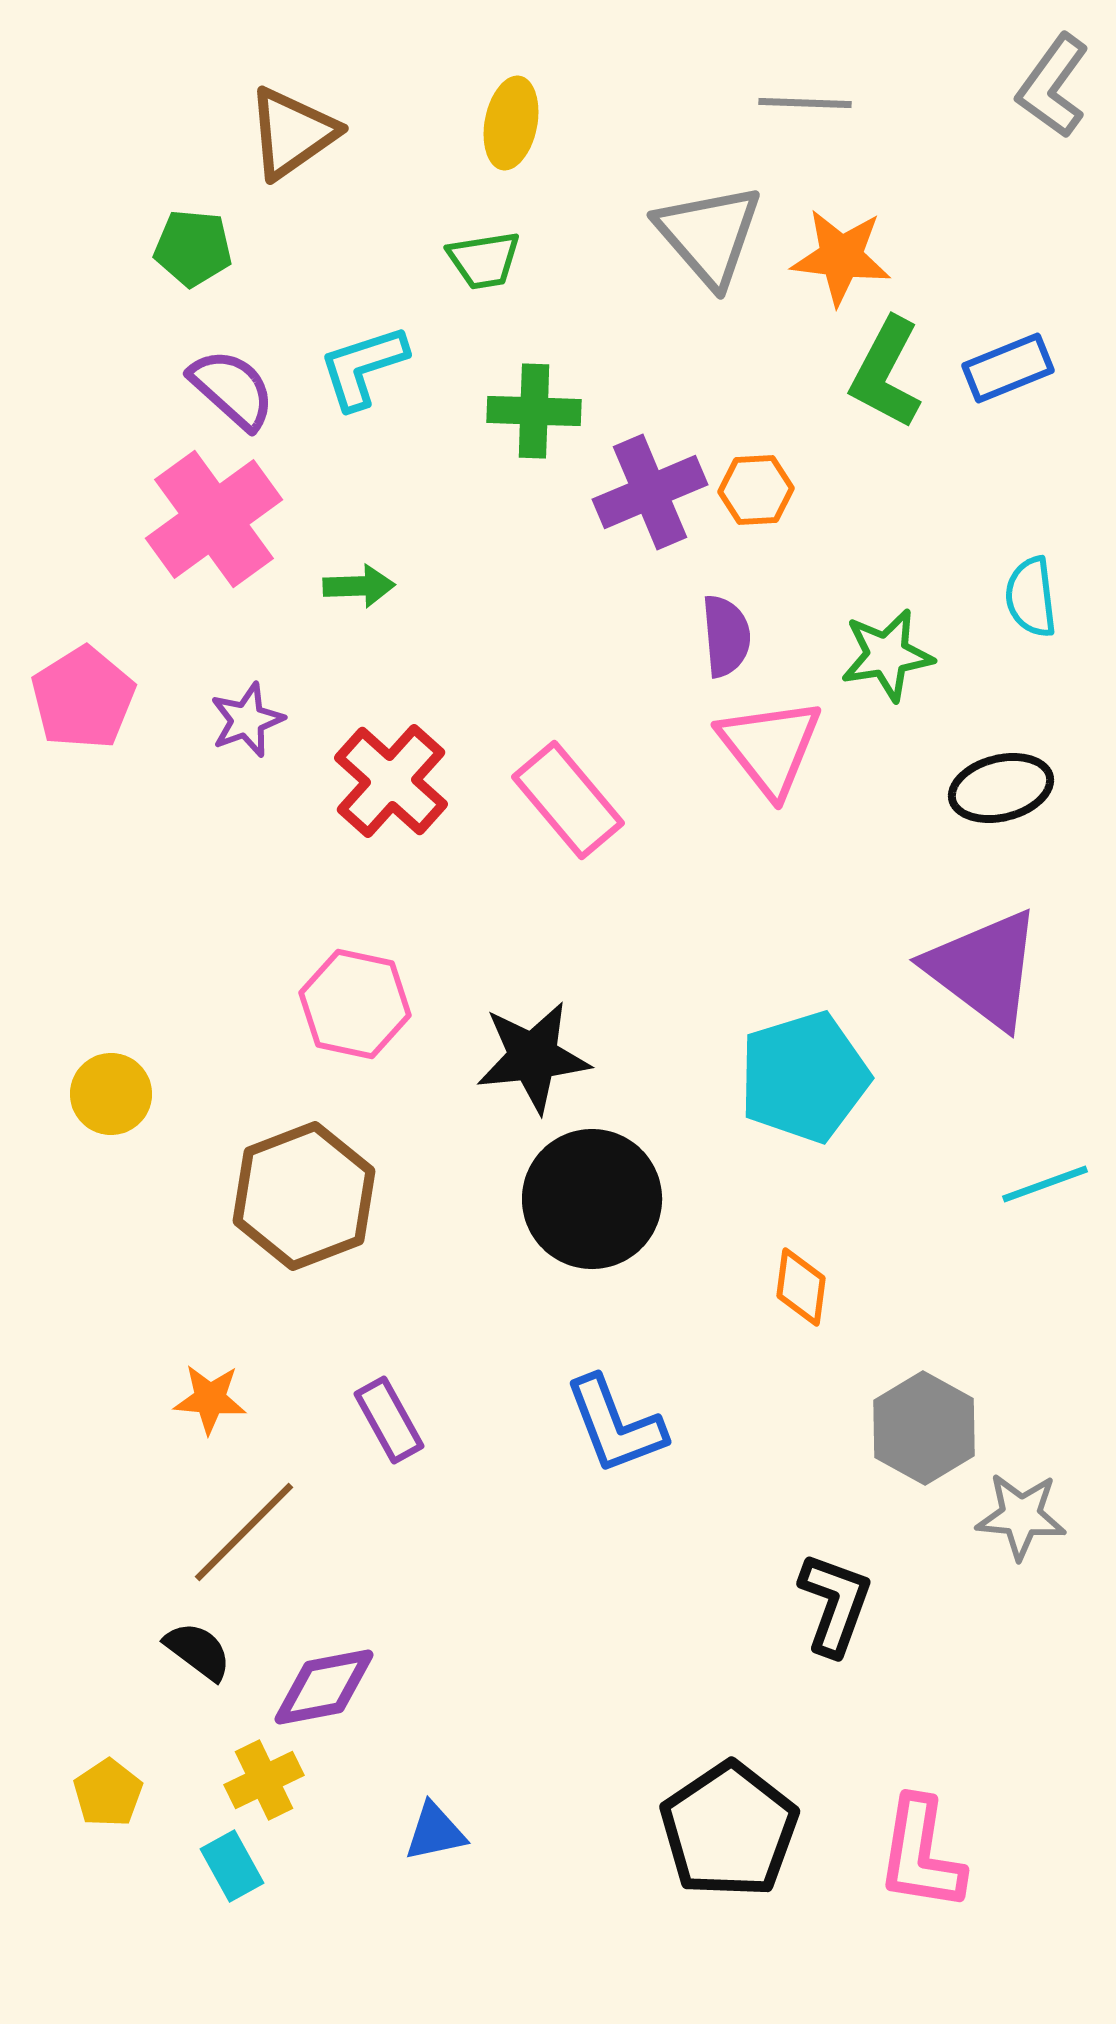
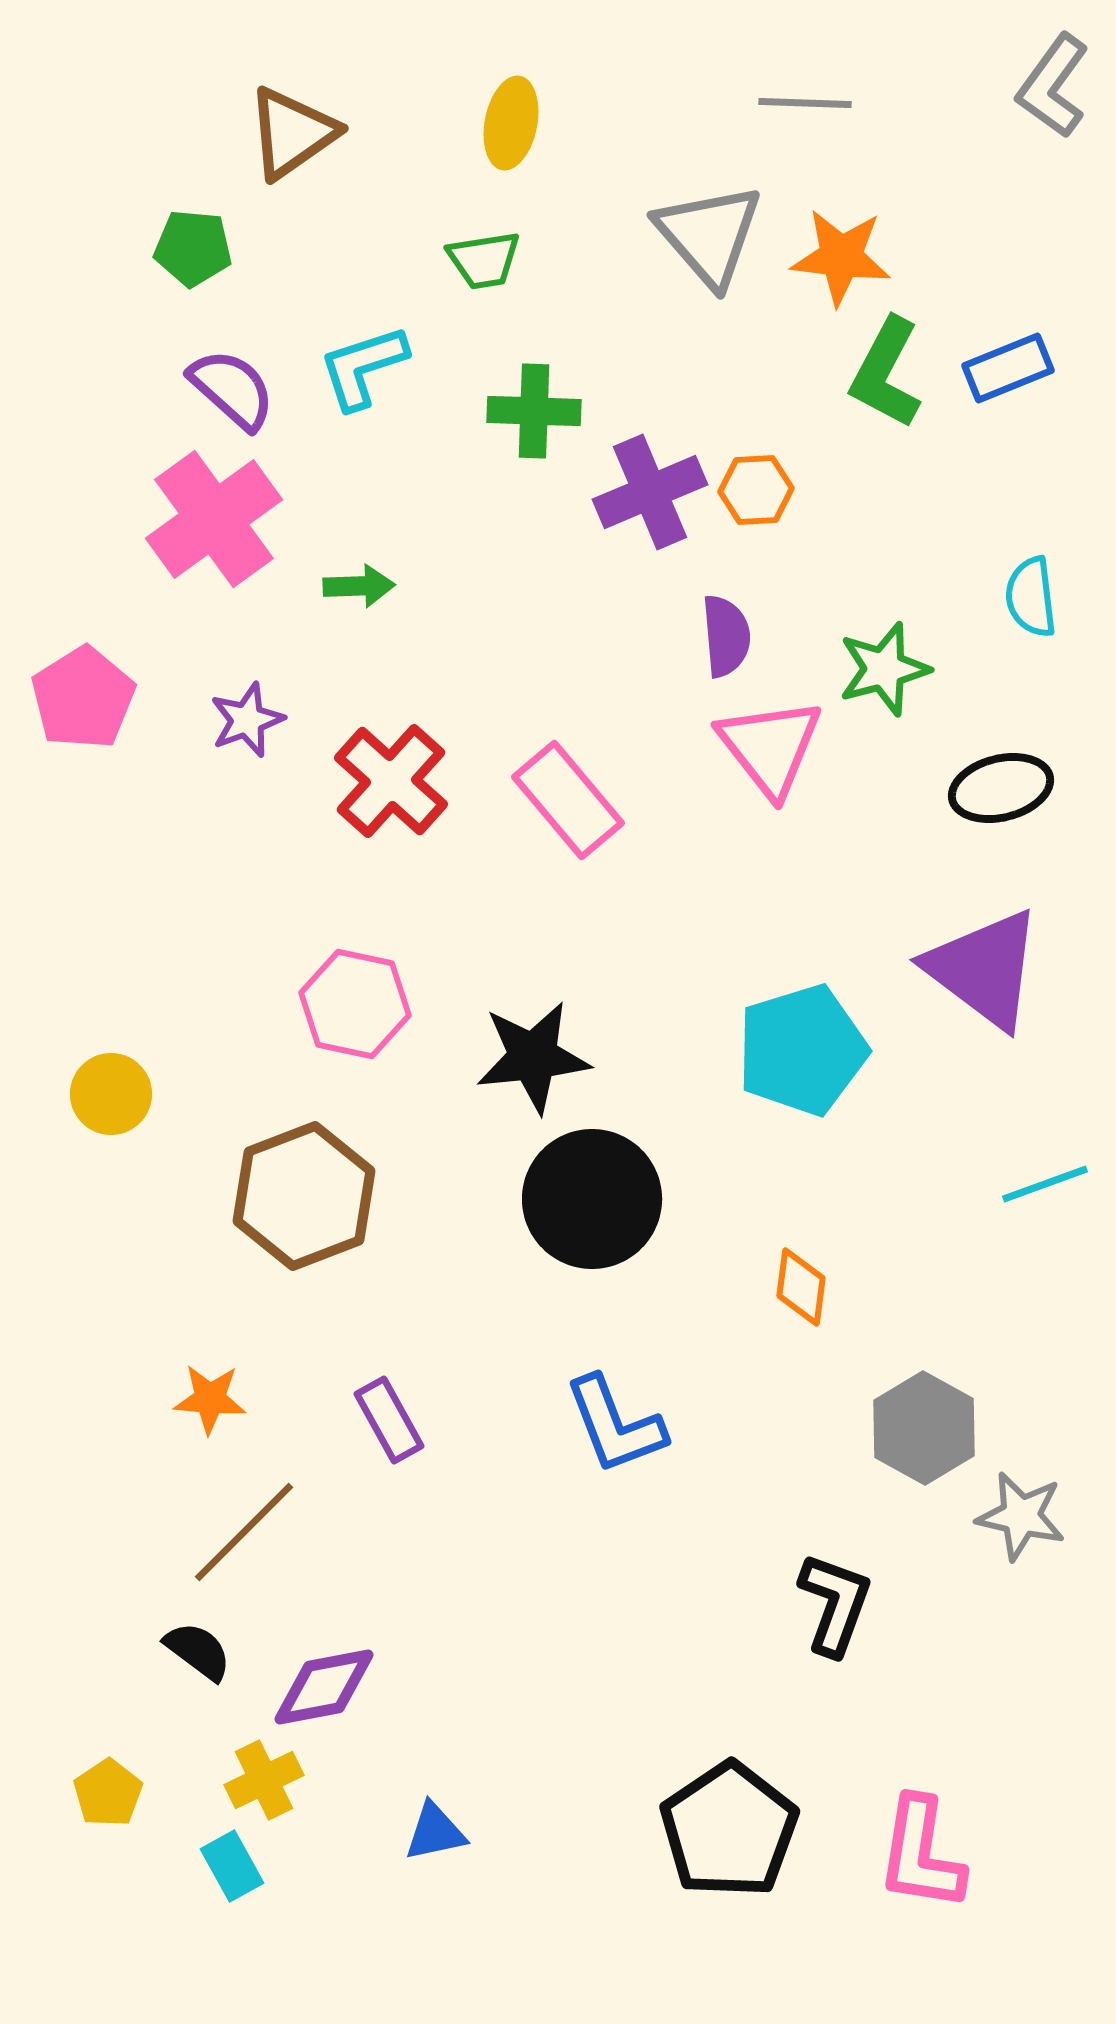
green star at (887, 655): moved 3 px left, 14 px down; rotated 6 degrees counterclockwise
cyan pentagon at (804, 1077): moved 2 px left, 27 px up
gray star at (1021, 1516): rotated 8 degrees clockwise
